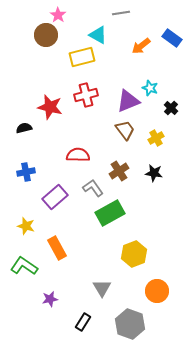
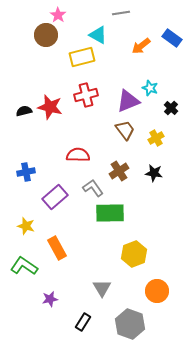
black semicircle: moved 17 px up
green rectangle: rotated 28 degrees clockwise
